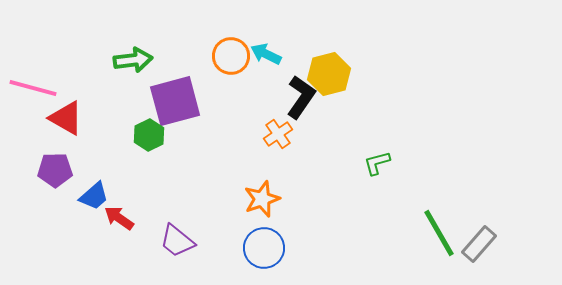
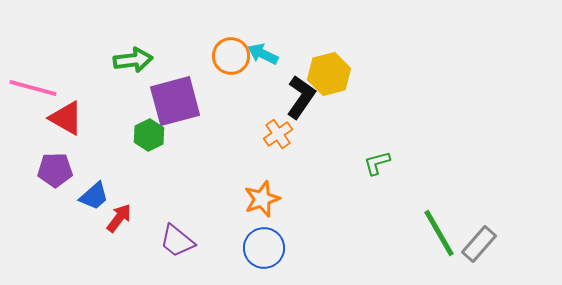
cyan arrow: moved 3 px left
red arrow: rotated 92 degrees clockwise
